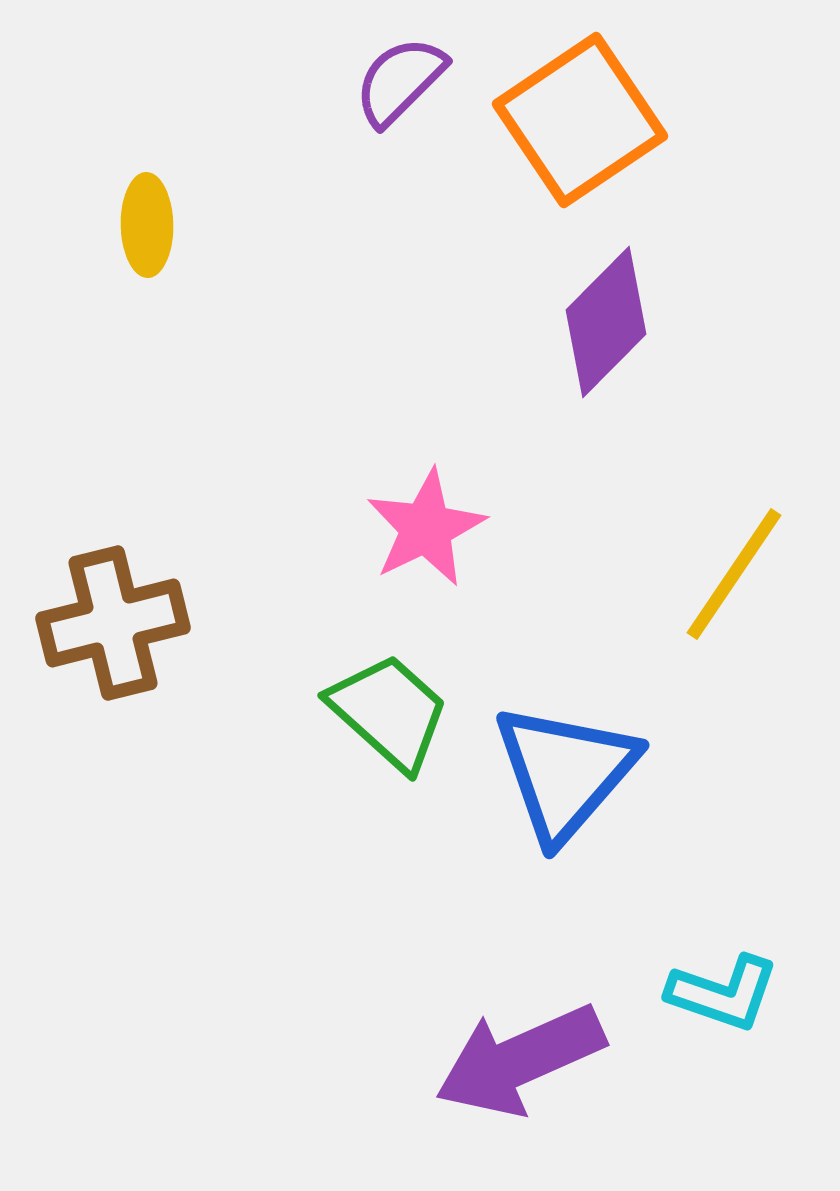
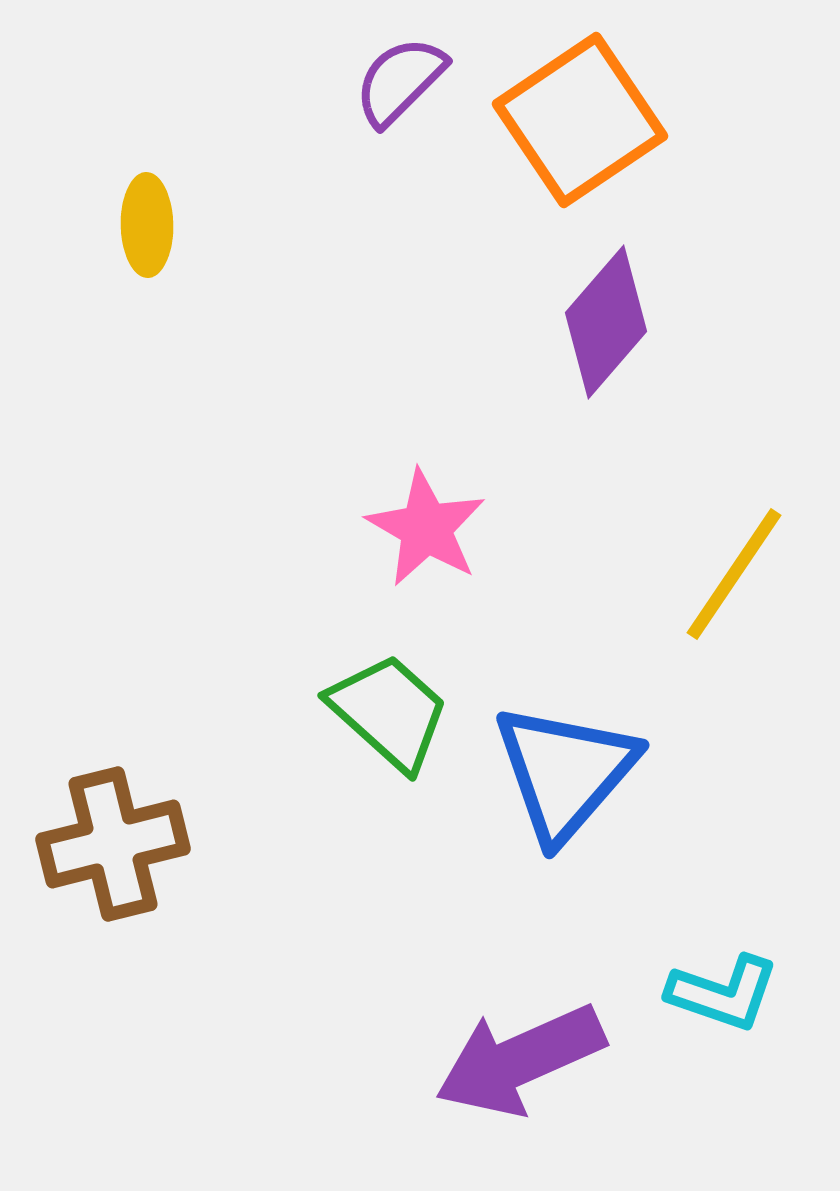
purple diamond: rotated 4 degrees counterclockwise
pink star: rotated 16 degrees counterclockwise
brown cross: moved 221 px down
